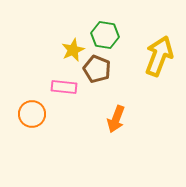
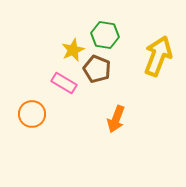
yellow arrow: moved 1 px left
pink rectangle: moved 4 px up; rotated 25 degrees clockwise
